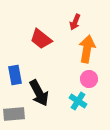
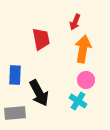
red trapezoid: rotated 140 degrees counterclockwise
orange arrow: moved 4 px left
blue rectangle: rotated 12 degrees clockwise
pink circle: moved 3 px left, 1 px down
gray rectangle: moved 1 px right, 1 px up
